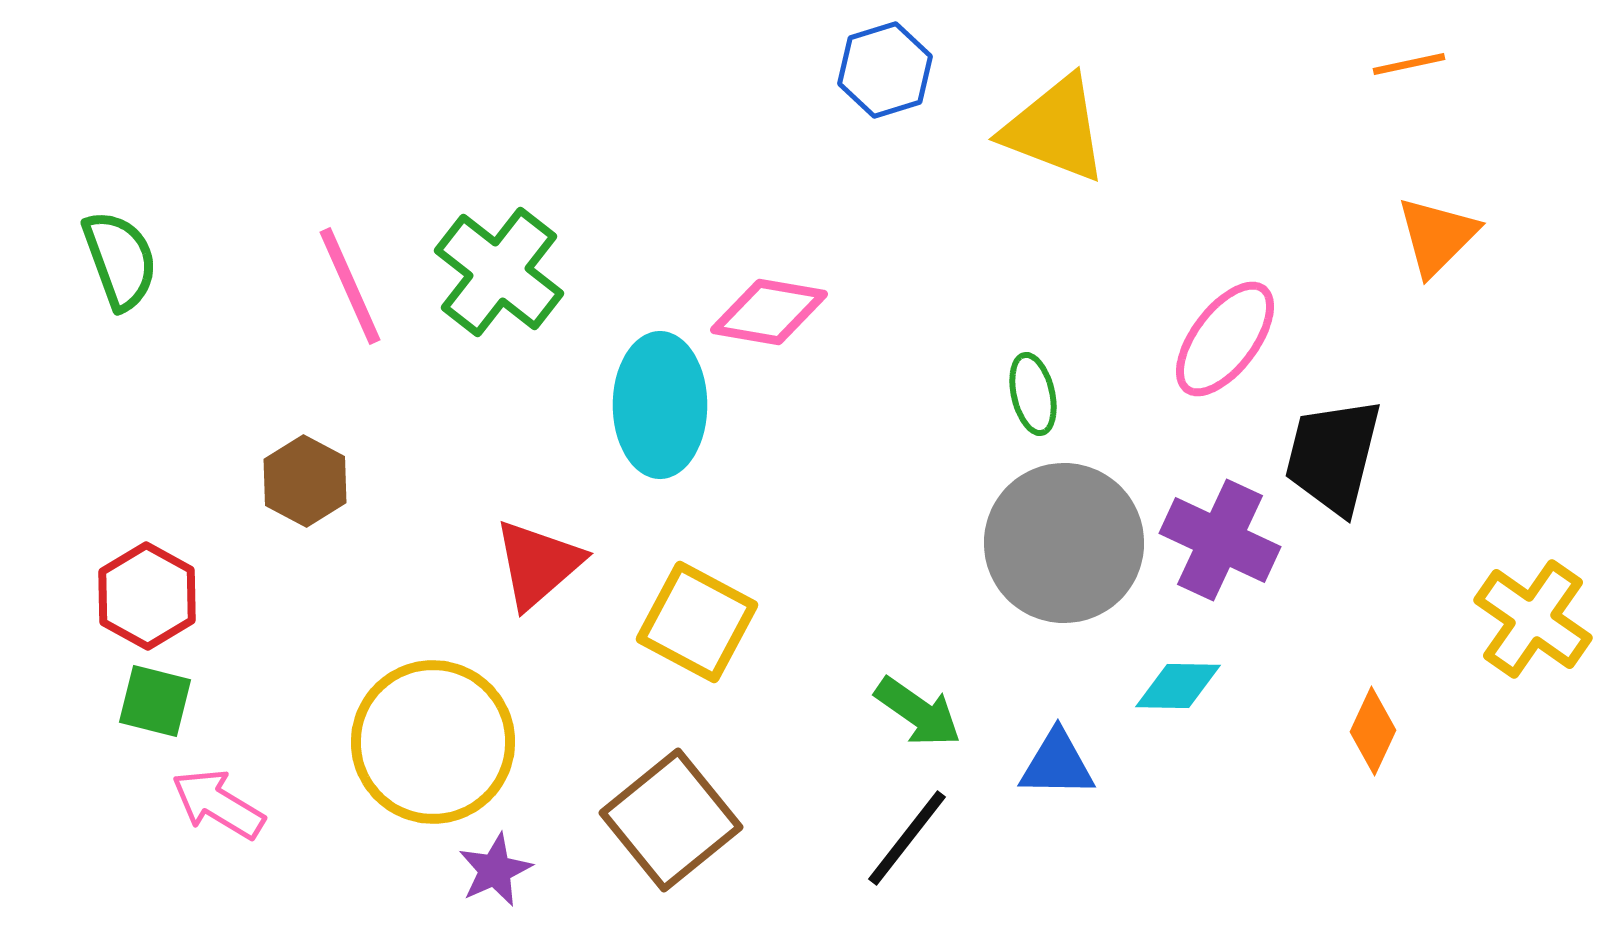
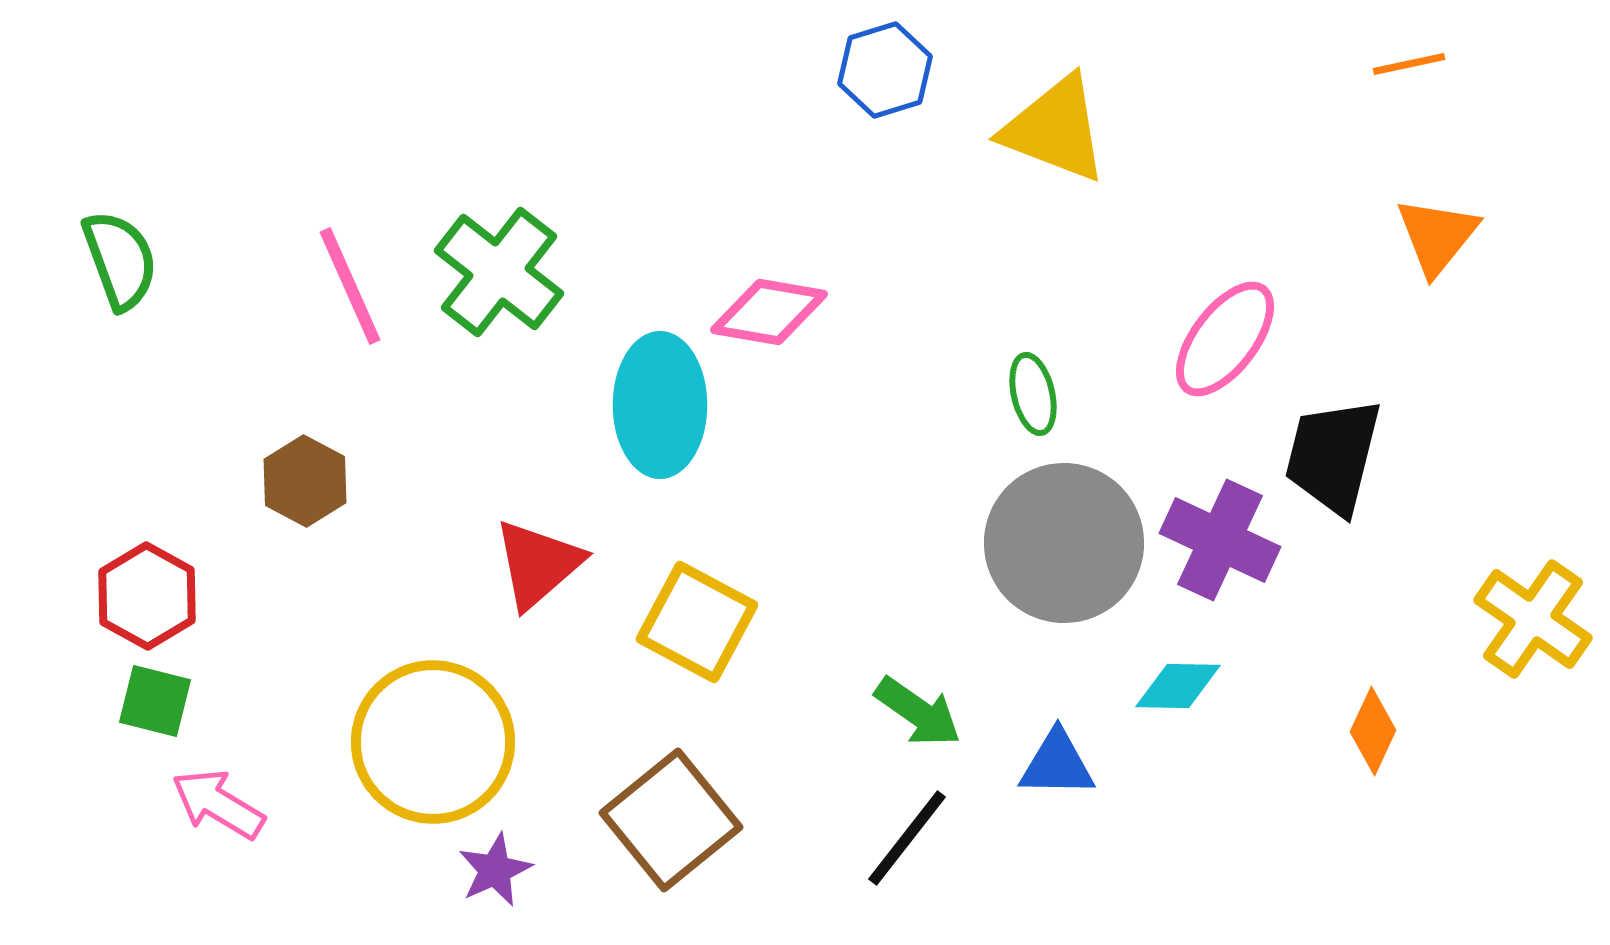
orange triangle: rotated 6 degrees counterclockwise
